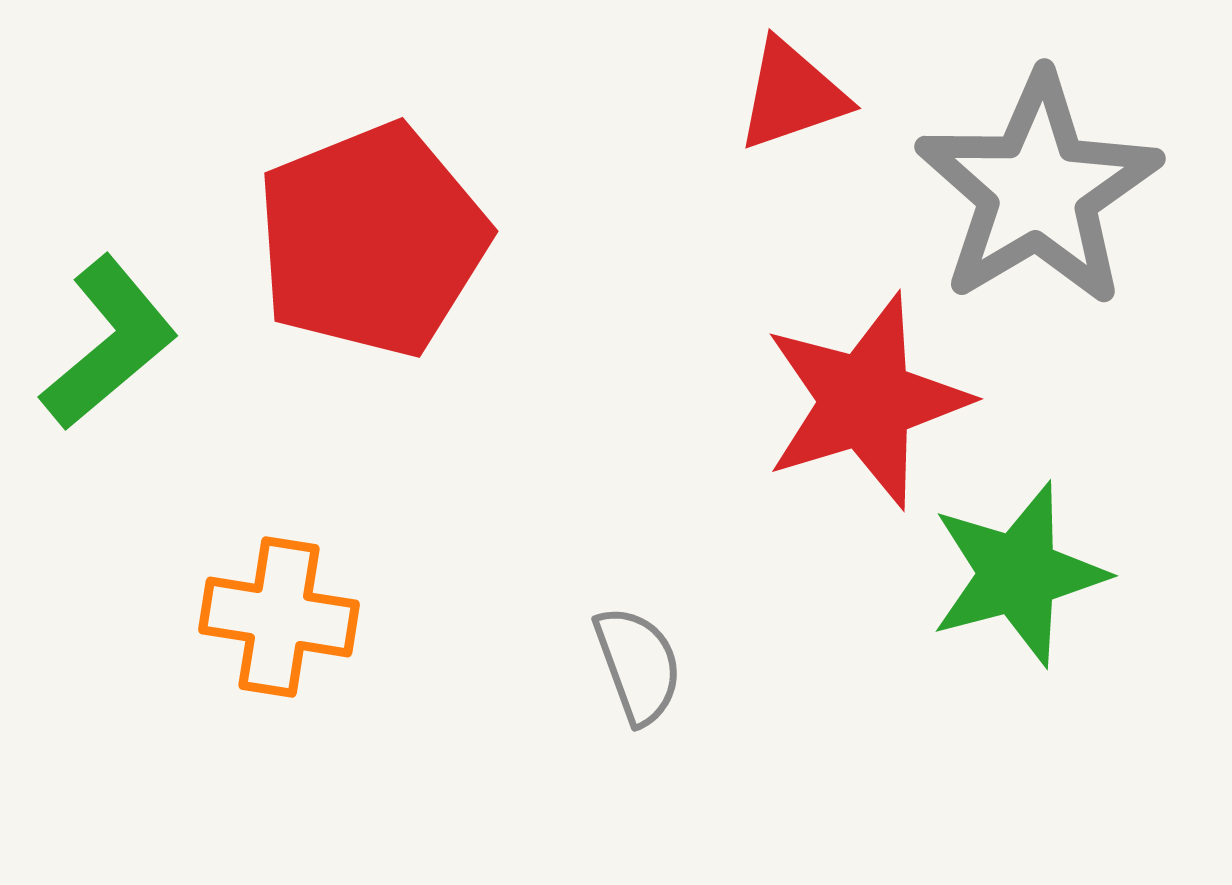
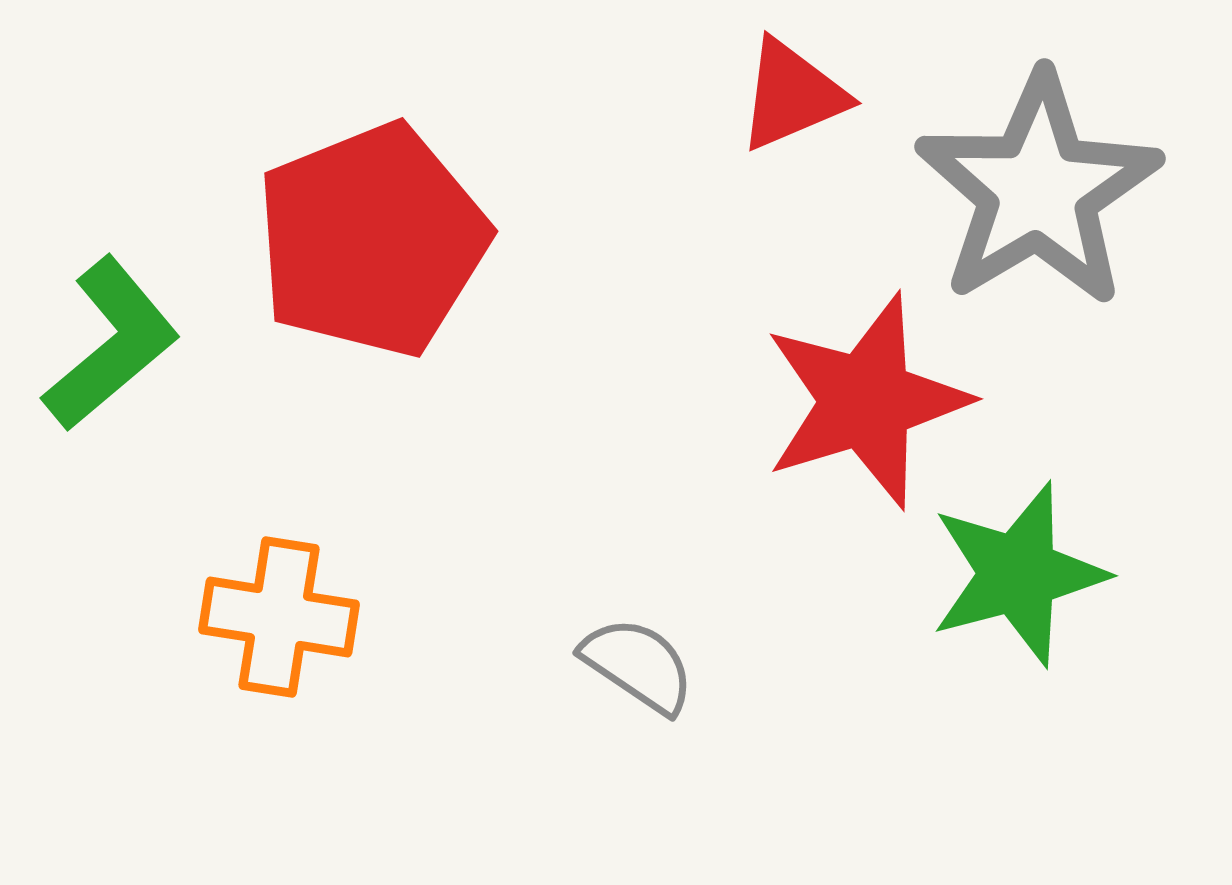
red triangle: rotated 4 degrees counterclockwise
green L-shape: moved 2 px right, 1 px down
gray semicircle: rotated 36 degrees counterclockwise
